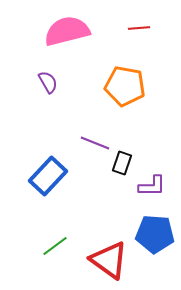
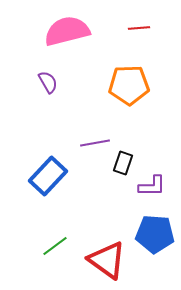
orange pentagon: moved 4 px right, 1 px up; rotated 12 degrees counterclockwise
purple line: rotated 32 degrees counterclockwise
black rectangle: moved 1 px right
red triangle: moved 2 px left
